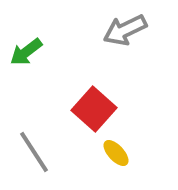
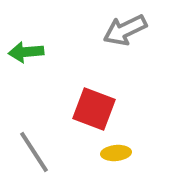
green arrow: rotated 32 degrees clockwise
red square: rotated 21 degrees counterclockwise
yellow ellipse: rotated 52 degrees counterclockwise
